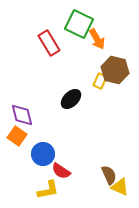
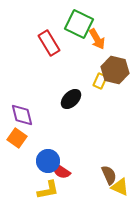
orange square: moved 2 px down
blue circle: moved 5 px right, 7 px down
